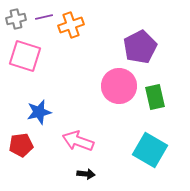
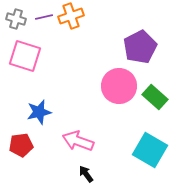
gray cross: rotated 30 degrees clockwise
orange cross: moved 9 px up
green rectangle: rotated 35 degrees counterclockwise
black arrow: rotated 132 degrees counterclockwise
